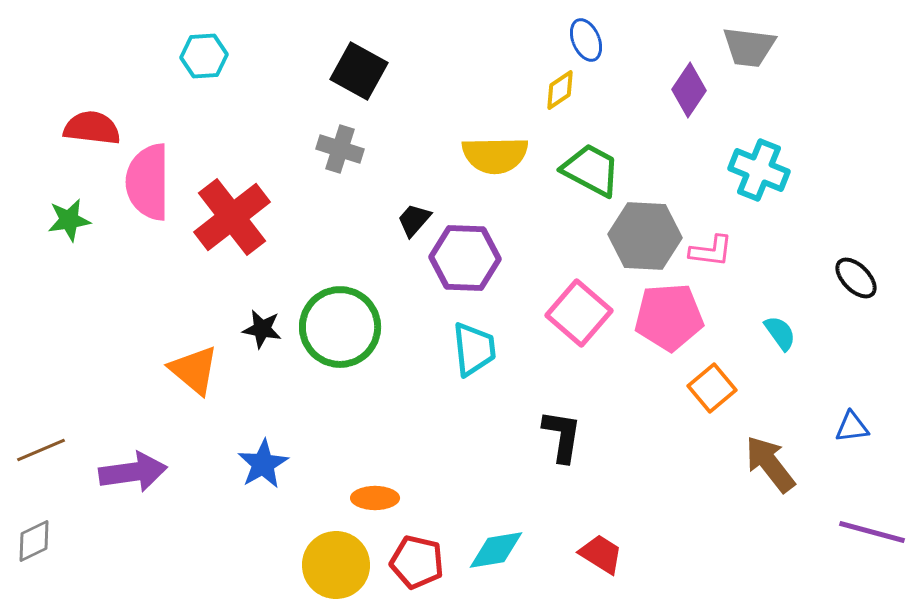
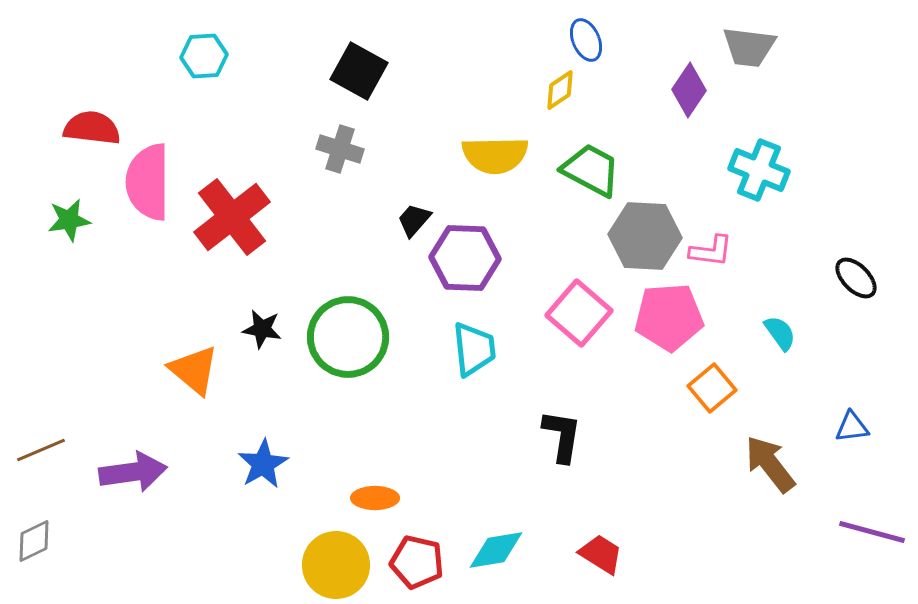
green circle: moved 8 px right, 10 px down
